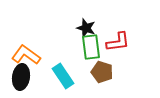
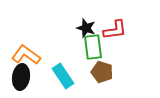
red L-shape: moved 3 px left, 12 px up
green rectangle: moved 2 px right
